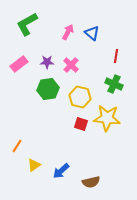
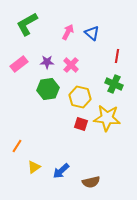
red line: moved 1 px right
yellow triangle: moved 2 px down
